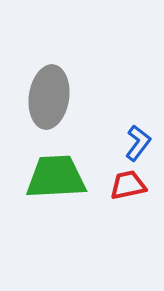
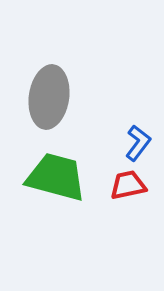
green trapezoid: rotated 18 degrees clockwise
